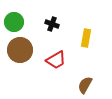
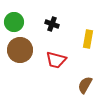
yellow rectangle: moved 2 px right, 1 px down
red trapezoid: rotated 45 degrees clockwise
